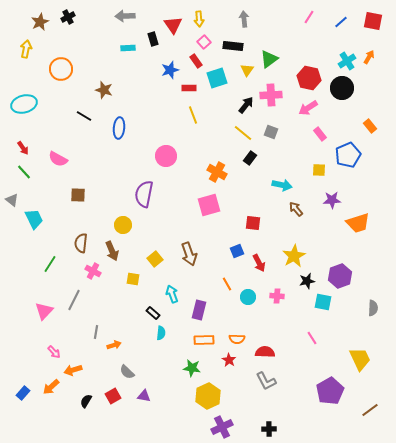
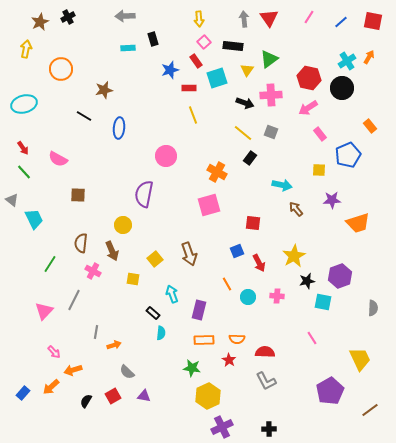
red triangle at (173, 25): moved 96 px right, 7 px up
brown star at (104, 90): rotated 30 degrees counterclockwise
black arrow at (246, 105): moved 1 px left, 2 px up; rotated 72 degrees clockwise
